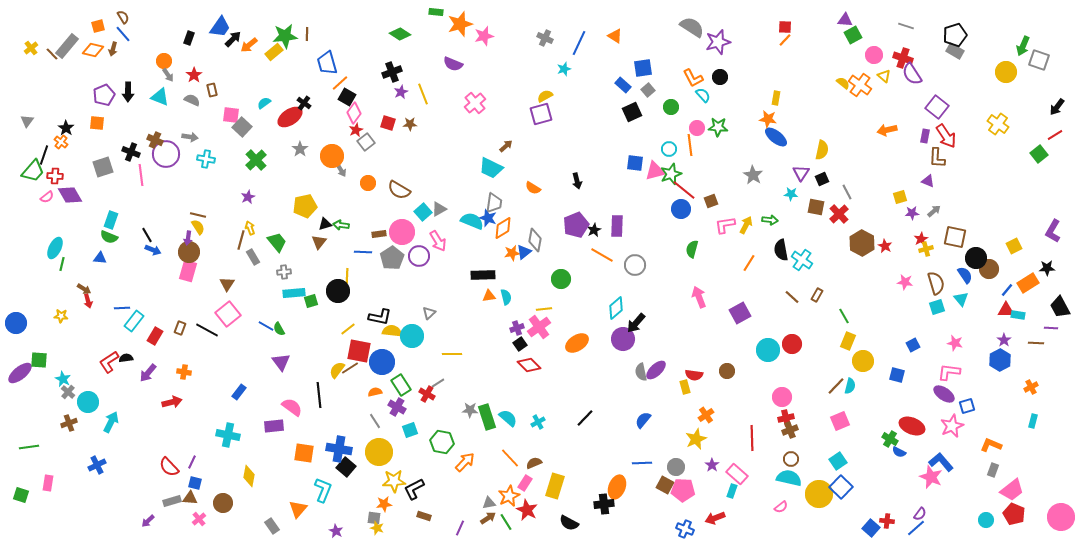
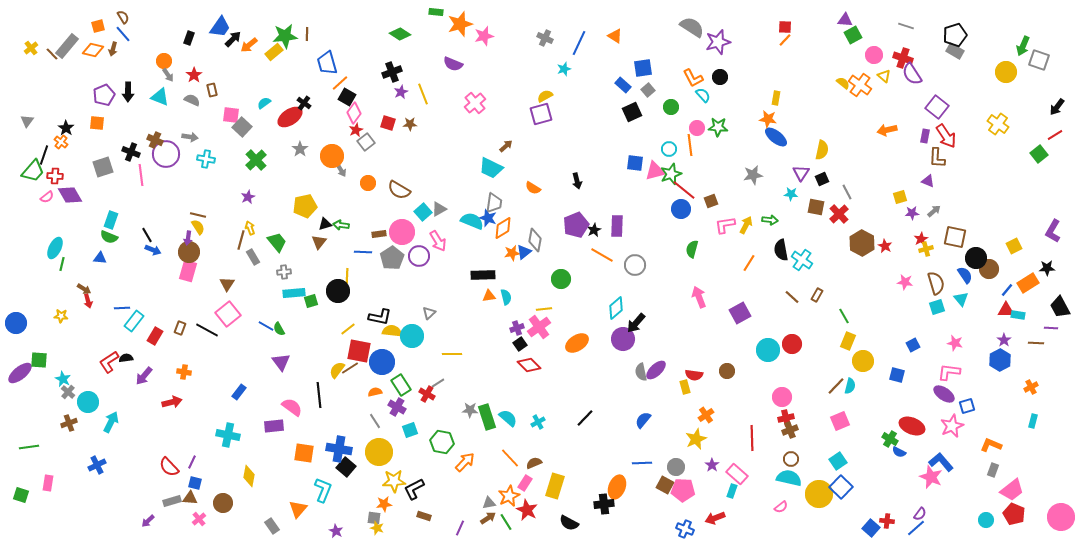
gray star at (753, 175): rotated 30 degrees clockwise
purple arrow at (148, 373): moved 4 px left, 3 px down
